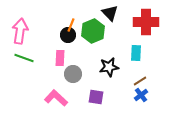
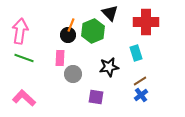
cyan rectangle: rotated 21 degrees counterclockwise
pink L-shape: moved 32 px left
